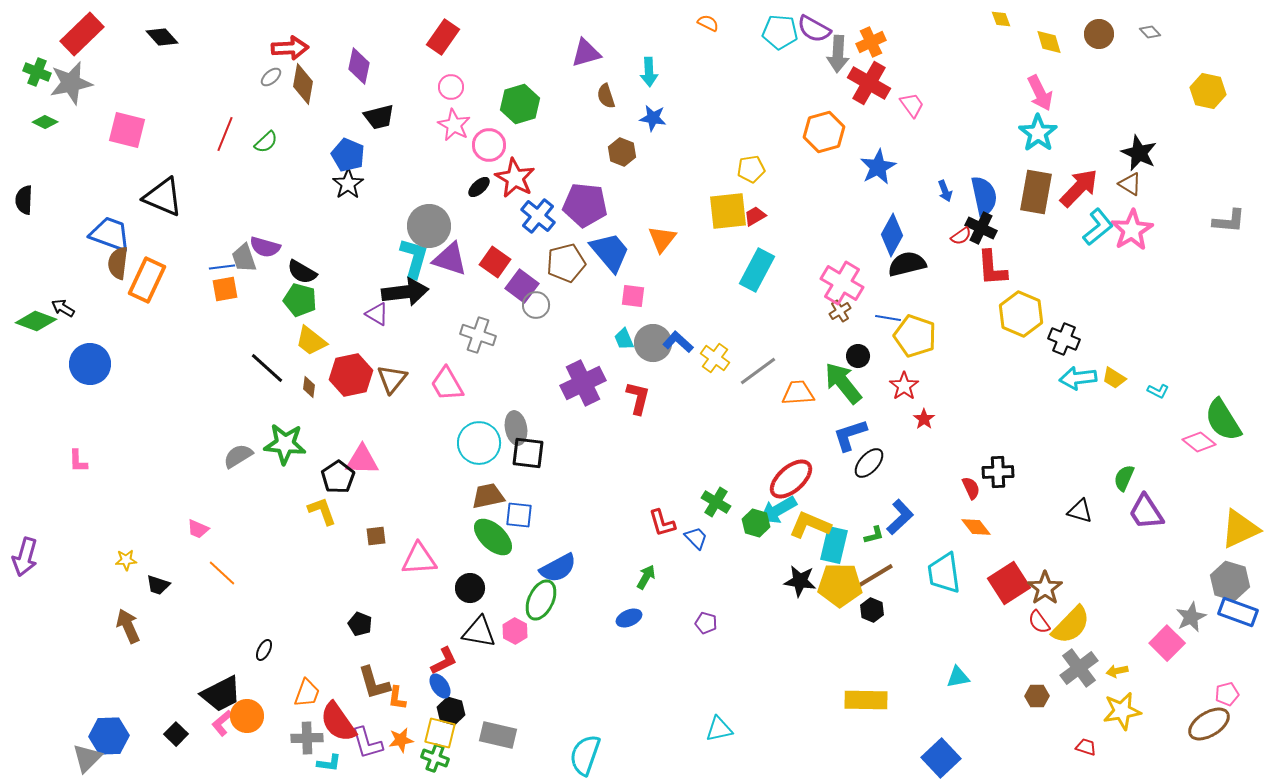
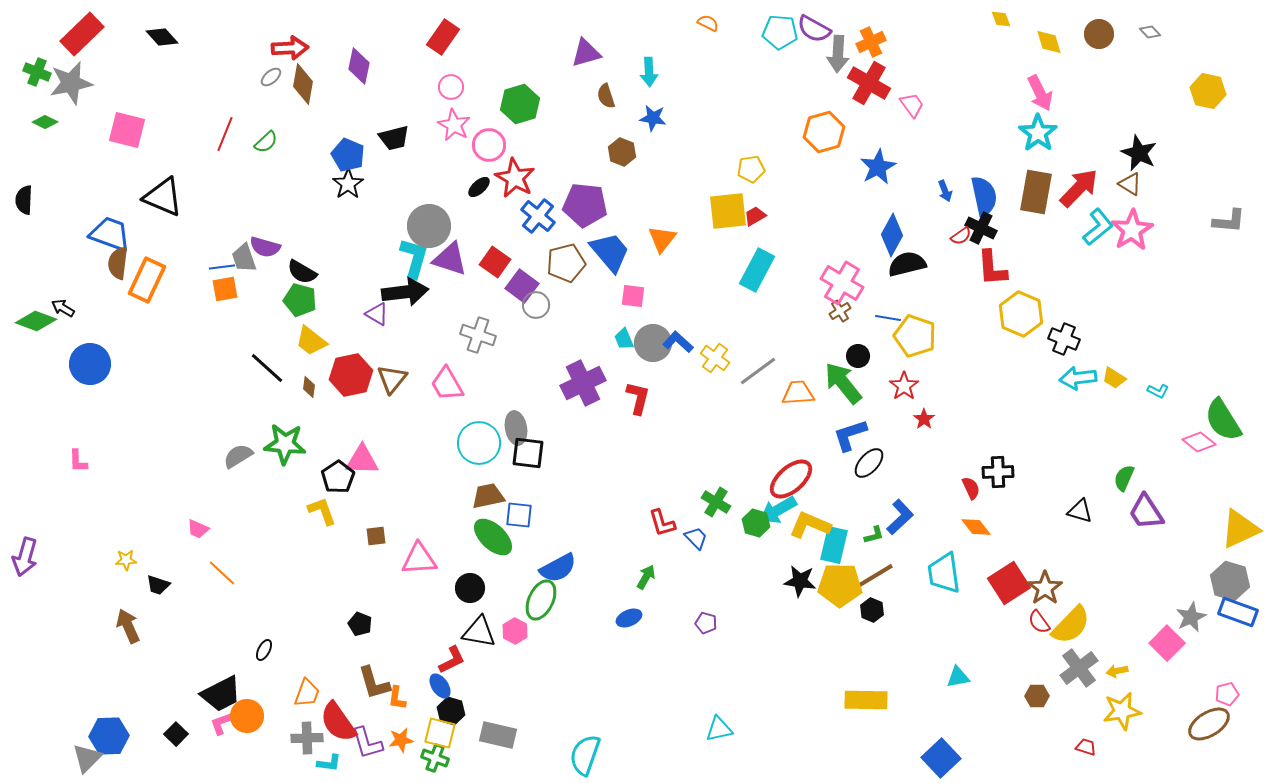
black trapezoid at (379, 117): moved 15 px right, 21 px down
red L-shape at (444, 661): moved 8 px right, 1 px up
pink L-shape at (222, 723): rotated 20 degrees clockwise
